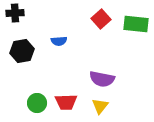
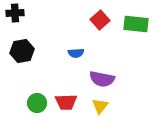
red square: moved 1 px left, 1 px down
blue semicircle: moved 17 px right, 12 px down
